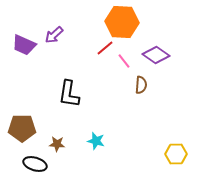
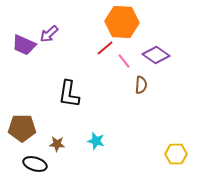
purple arrow: moved 5 px left, 1 px up
